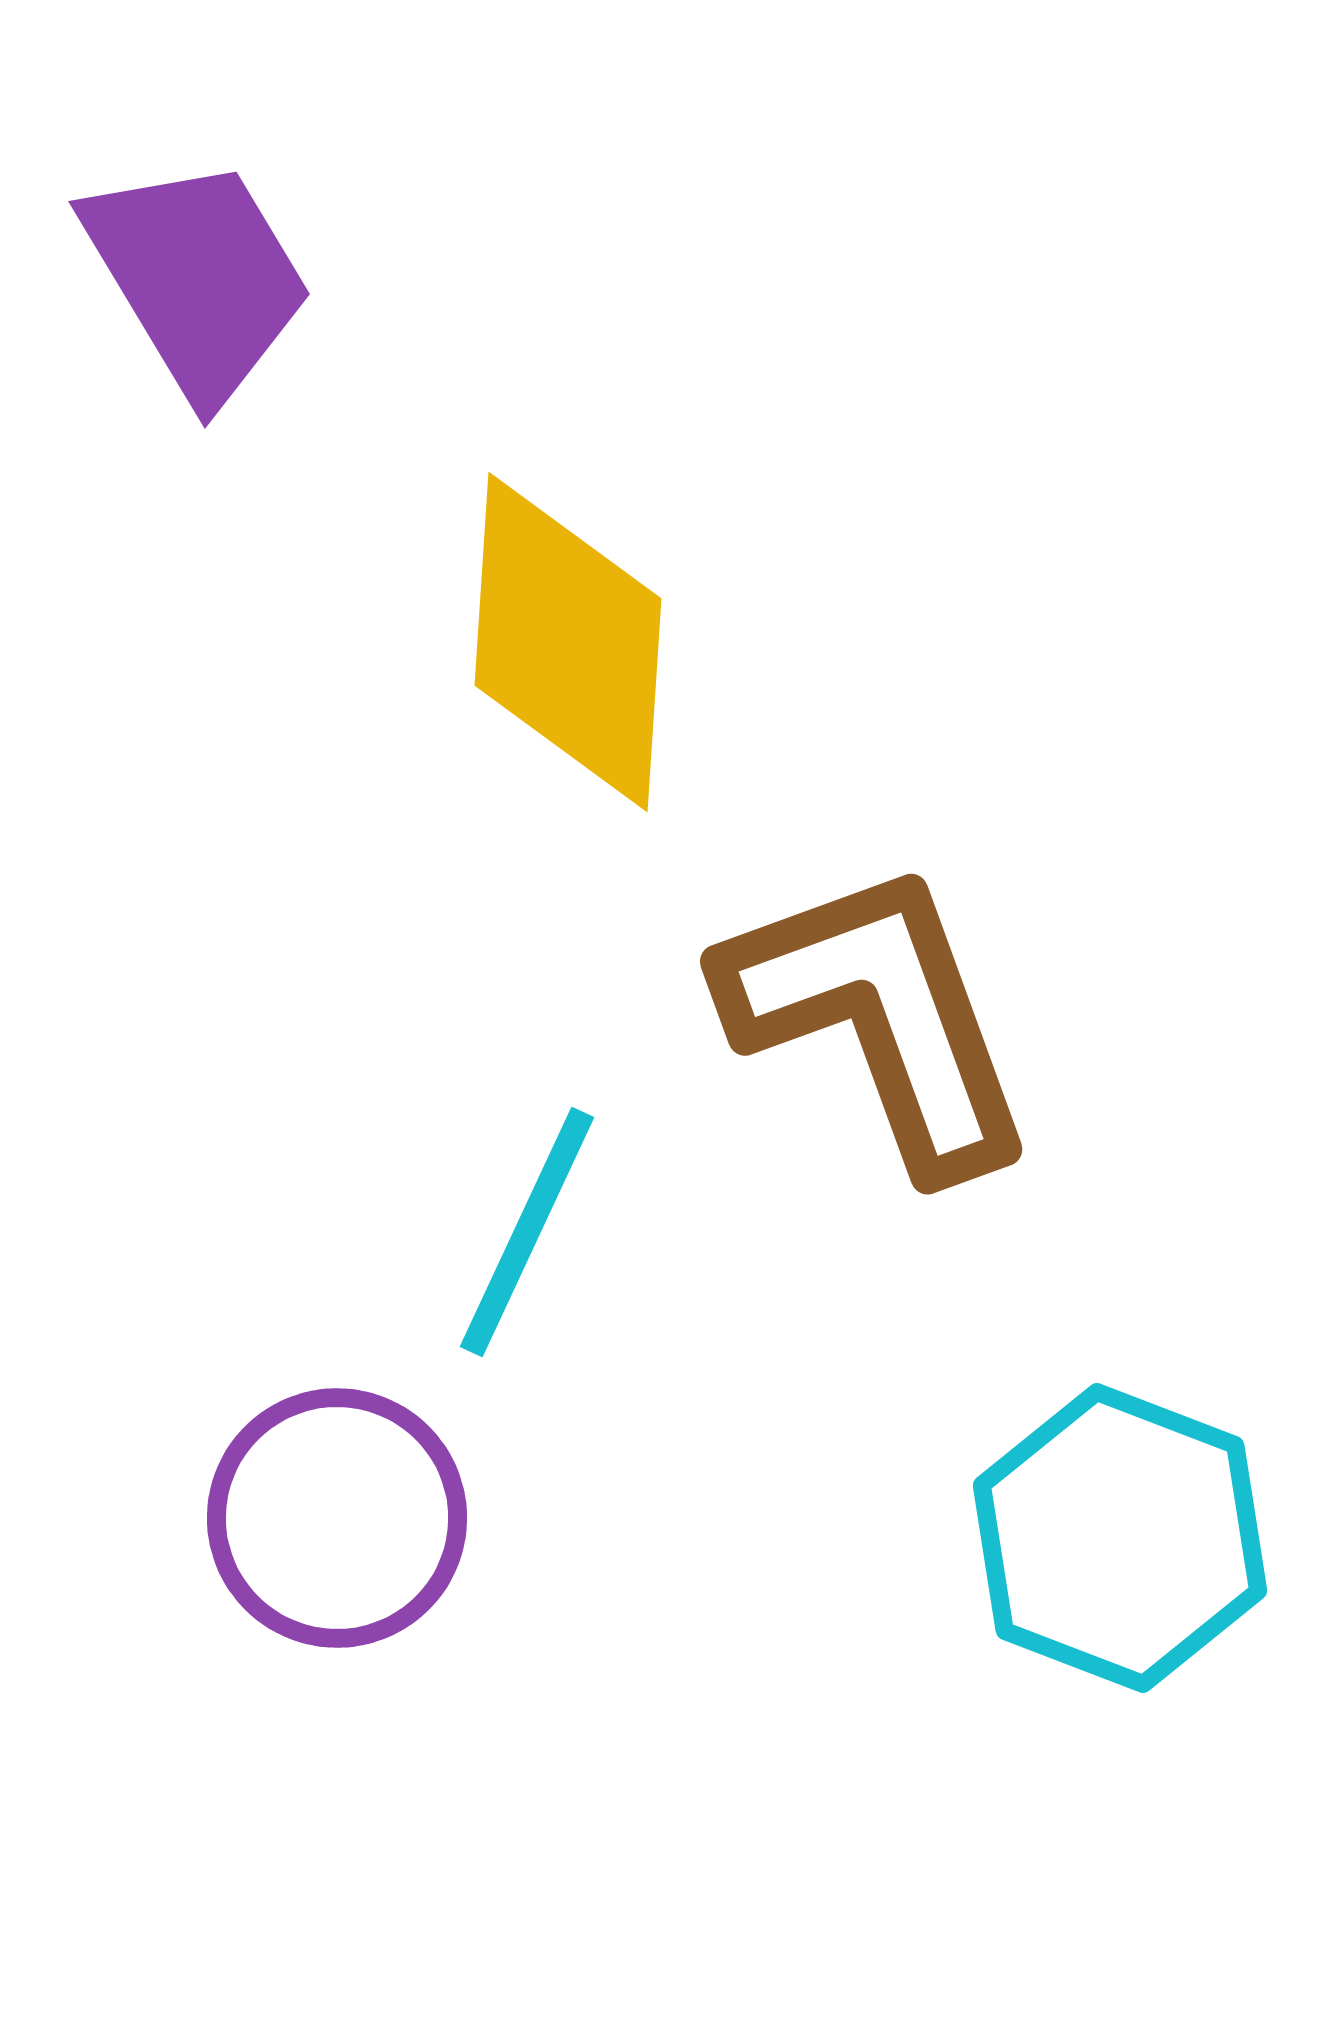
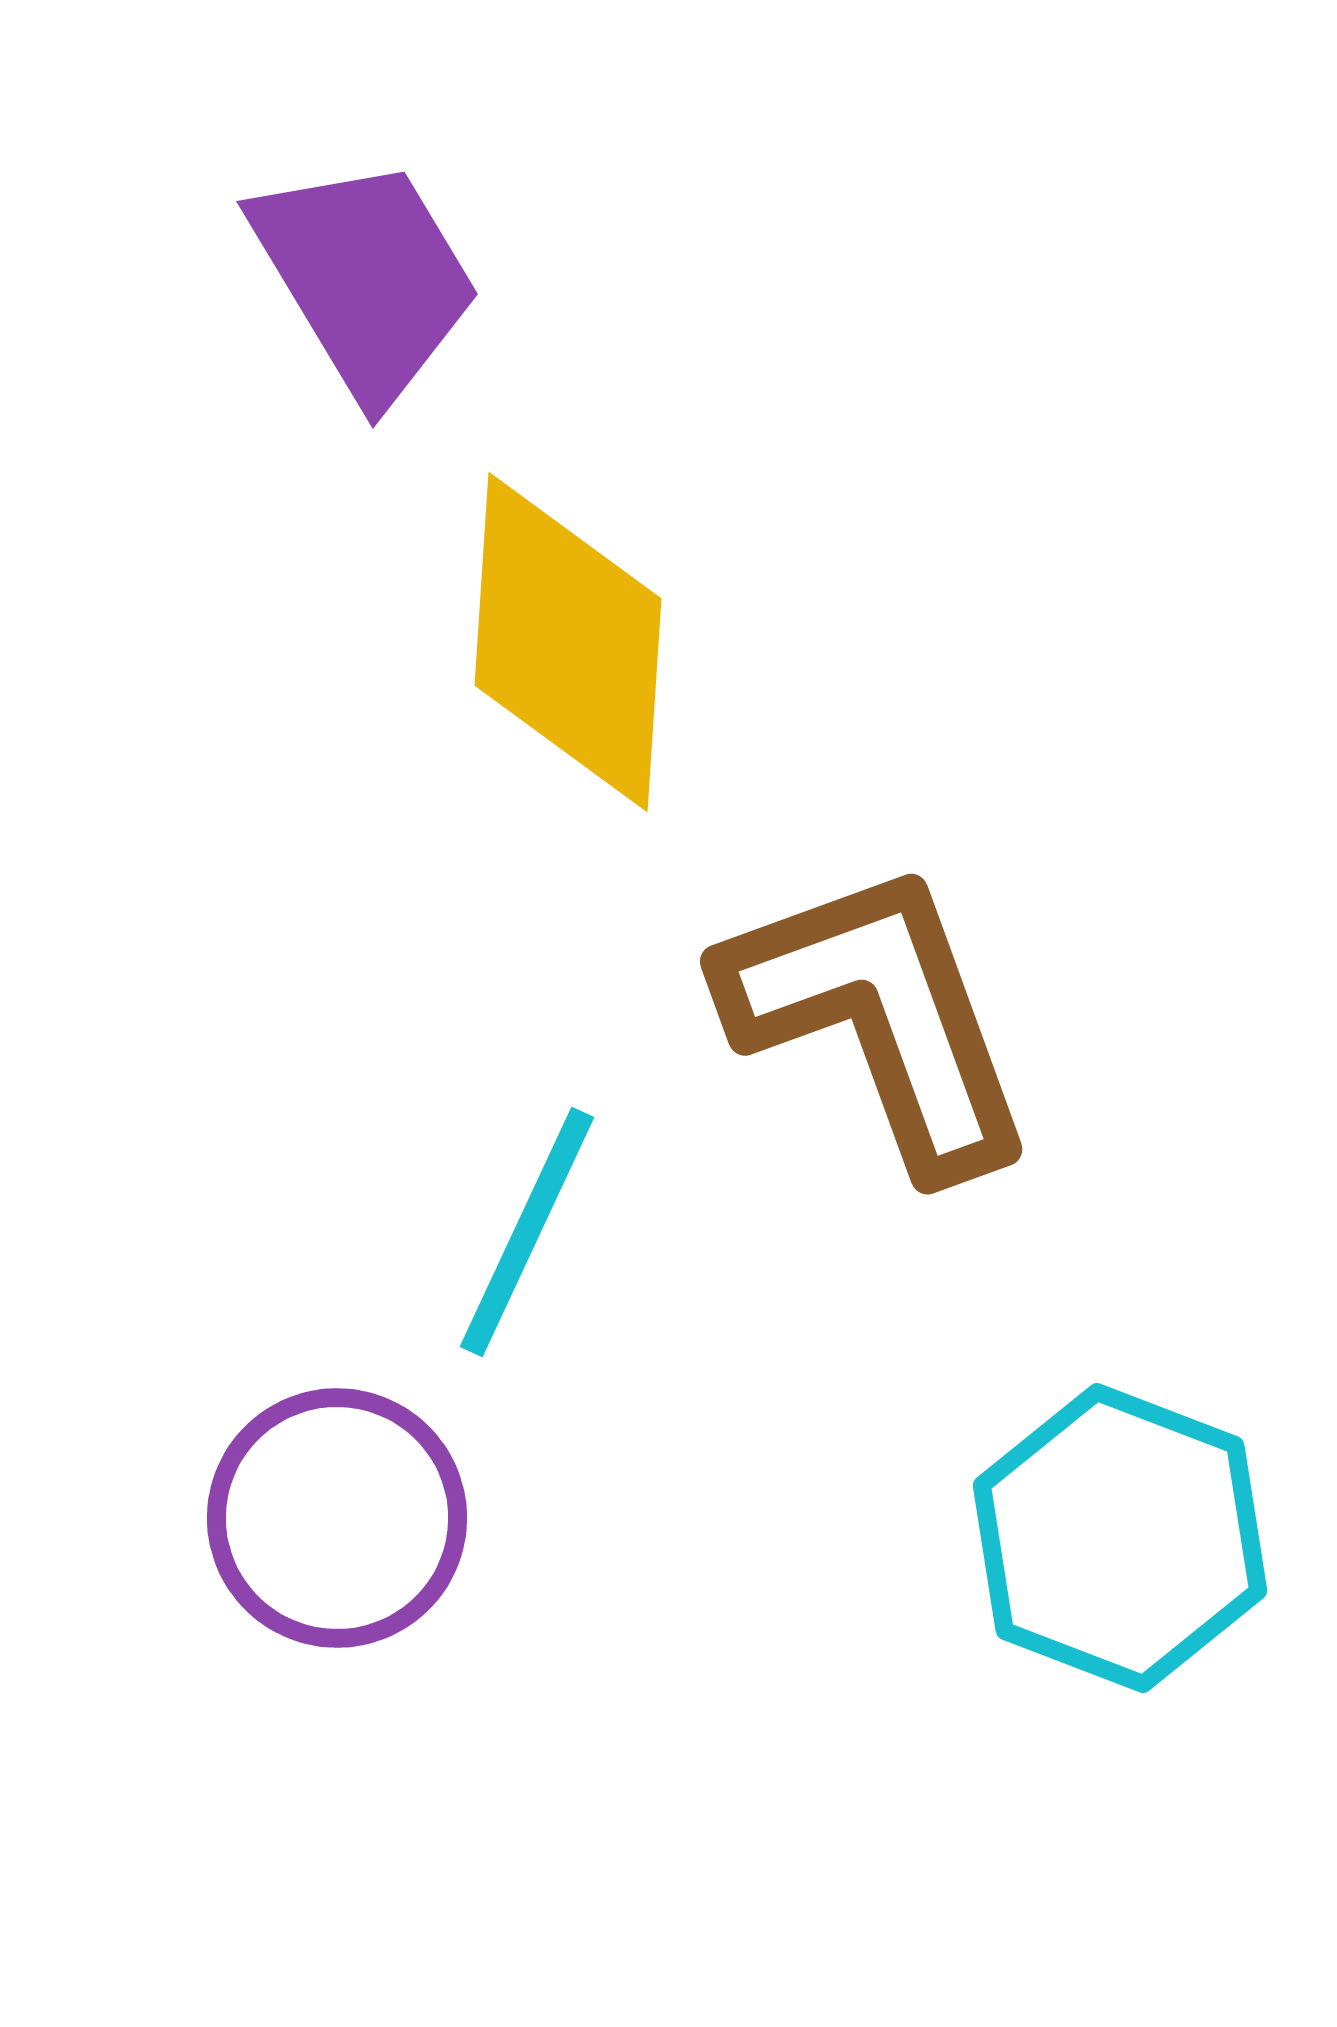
purple trapezoid: moved 168 px right
